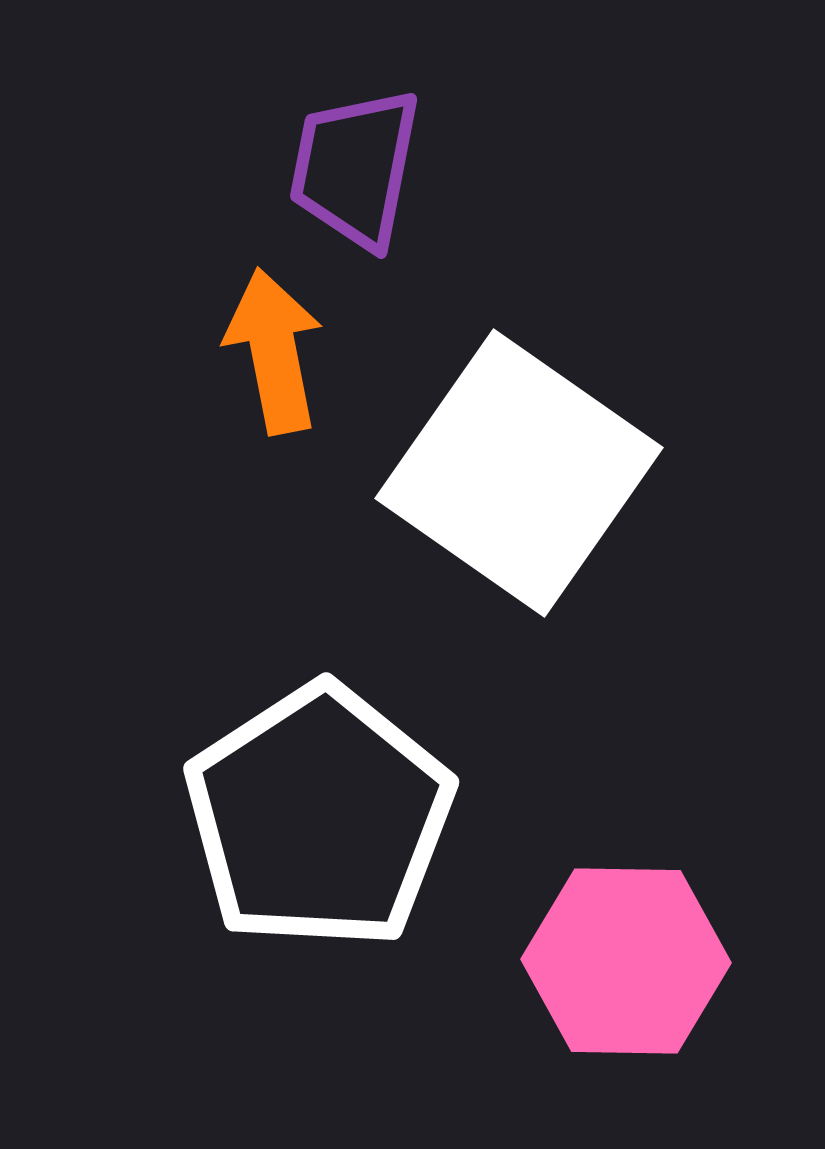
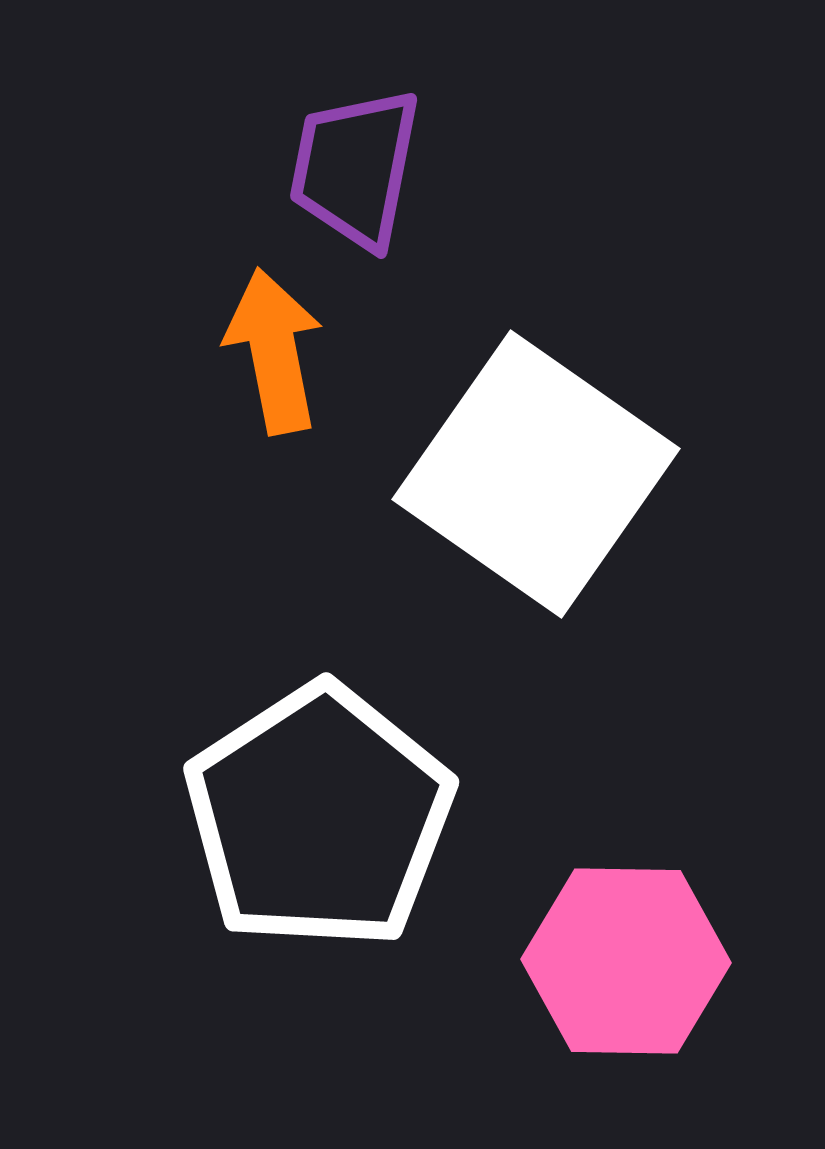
white square: moved 17 px right, 1 px down
